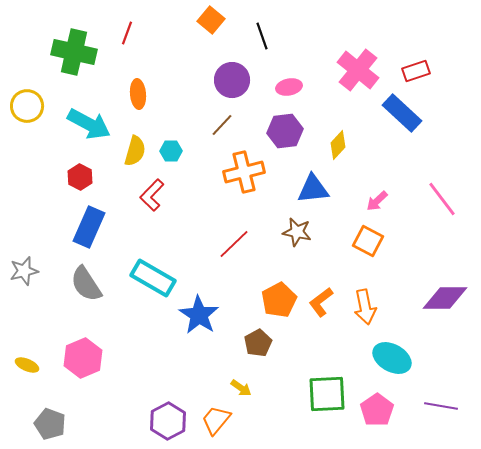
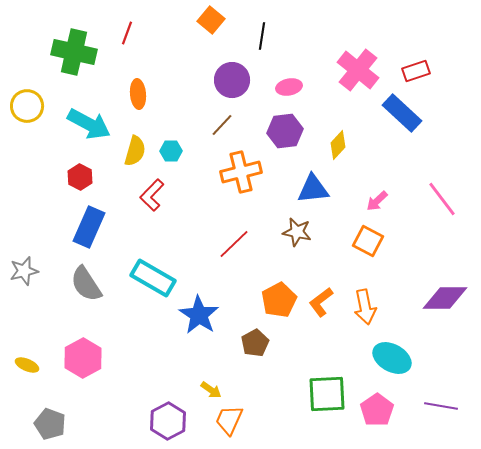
black line at (262, 36): rotated 28 degrees clockwise
orange cross at (244, 172): moved 3 px left
brown pentagon at (258, 343): moved 3 px left
pink hexagon at (83, 358): rotated 6 degrees counterclockwise
yellow arrow at (241, 388): moved 30 px left, 2 px down
orange trapezoid at (216, 420): moved 13 px right; rotated 16 degrees counterclockwise
